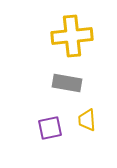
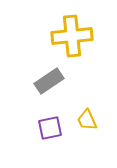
gray rectangle: moved 18 px left, 2 px up; rotated 44 degrees counterclockwise
yellow trapezoid: rotated 20 degrees counterclockwise
